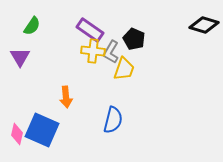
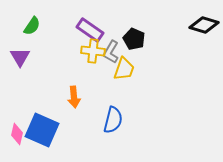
orange arrow: moved 8 px right
